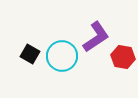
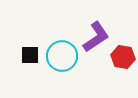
black square: moved 1 px down; rotated 30 degrees counterclockwise
